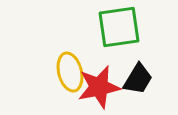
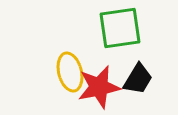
green square: moved 1 px right, 1 px down
